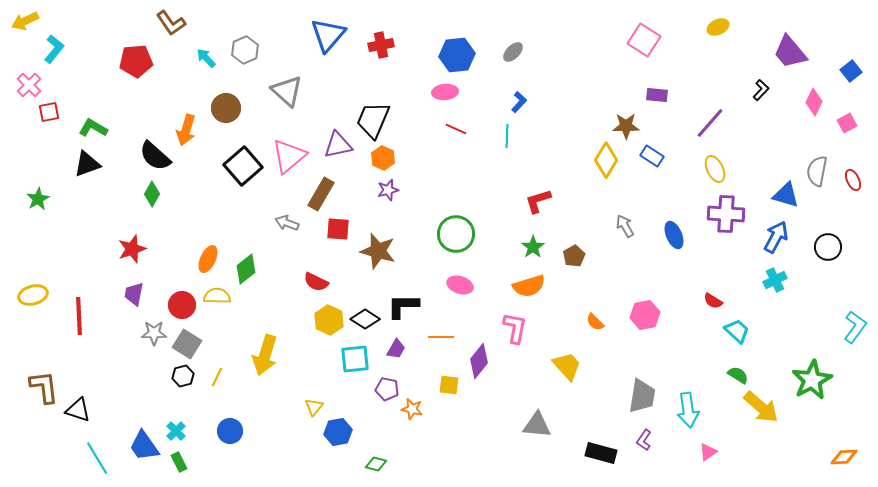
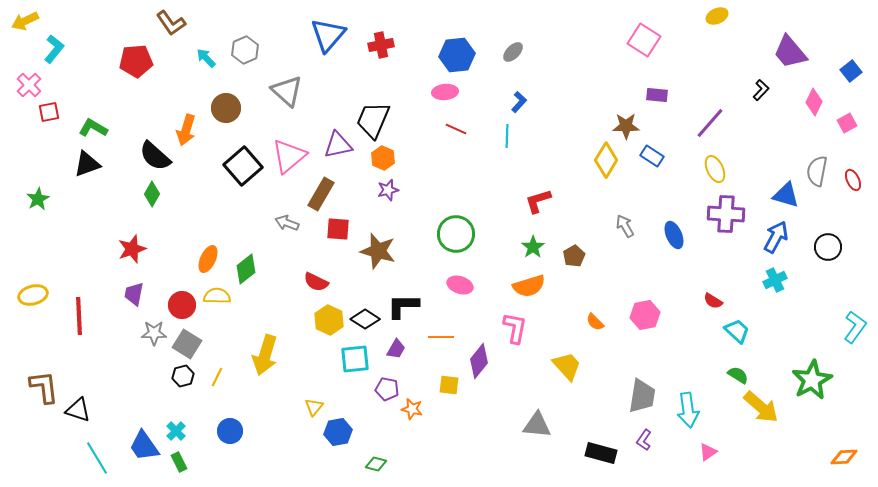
yellow ellipse at (718, 27): moved 1 px left, 11 px up
